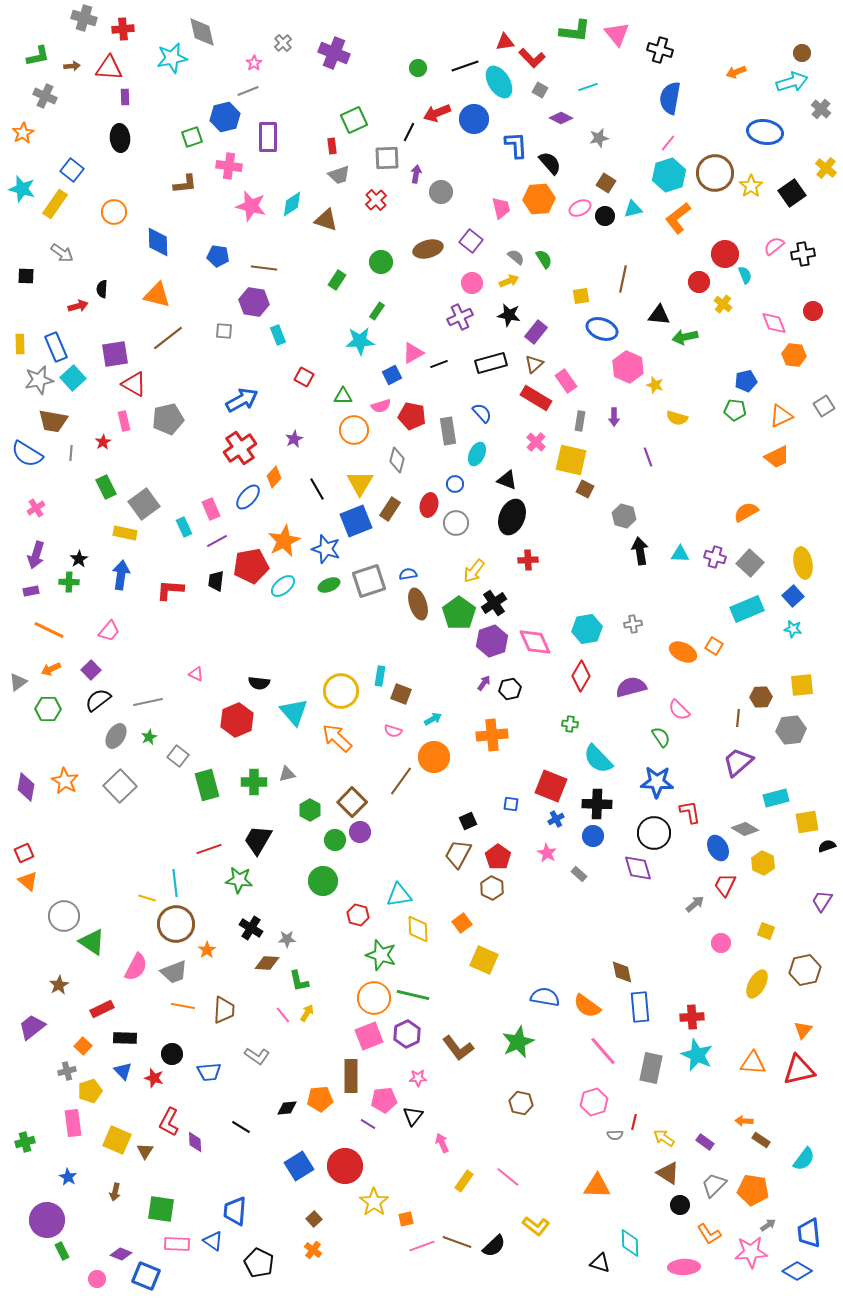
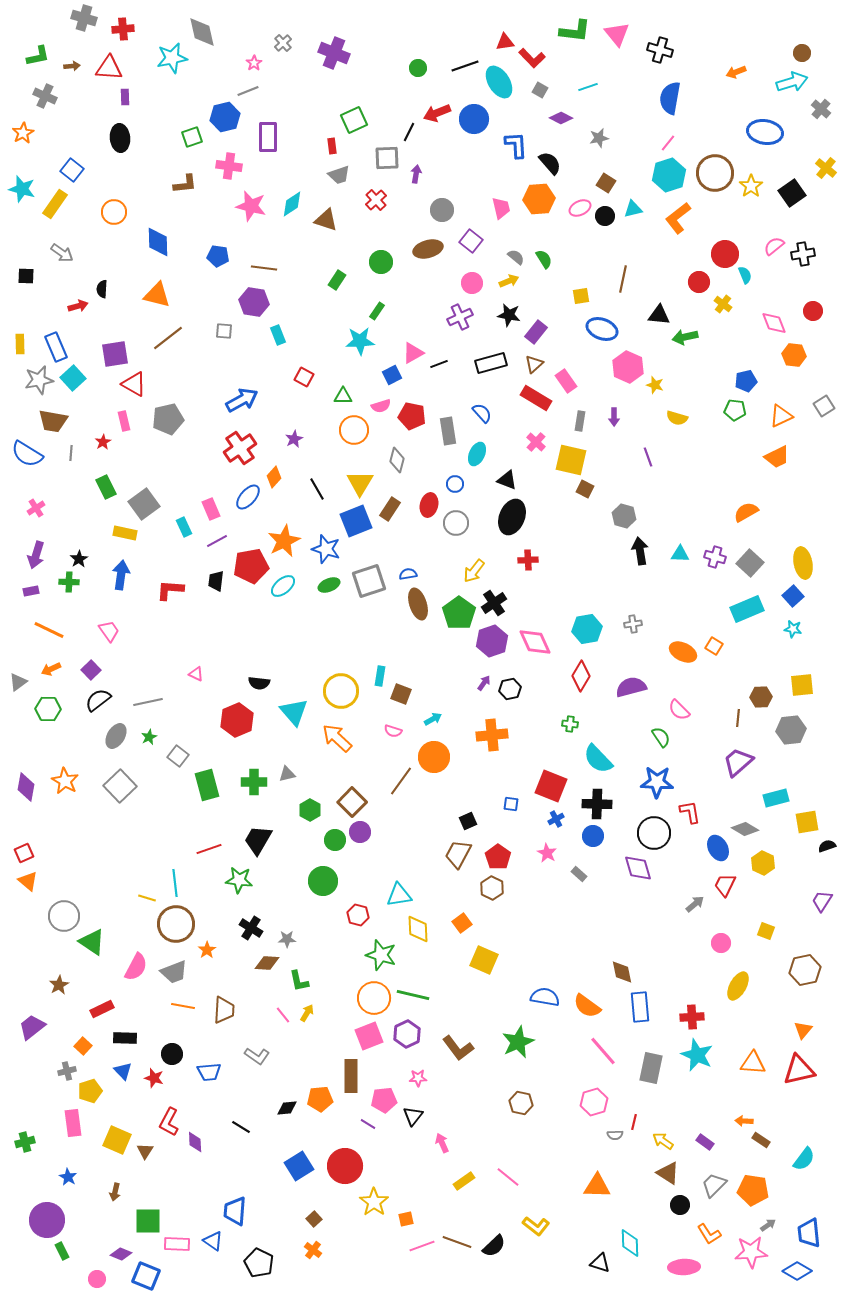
gray circle at (441, 192): moved 1 px right, 18 px down
pink trapezoid at (109, 631): rotated 75 degrees counterclockwise
yellow ellipse at (757, 984): moved 19 px left, 2 px down
yellow arrow at (664, 1138): moved 1 px left, 3 px down
yellow rectangle at (464, 1181): rotated 20 degrees clockwise
green square at (161, 1209): moved 13 px left, 12 px down; rotated 8 degrees counterclockwise
